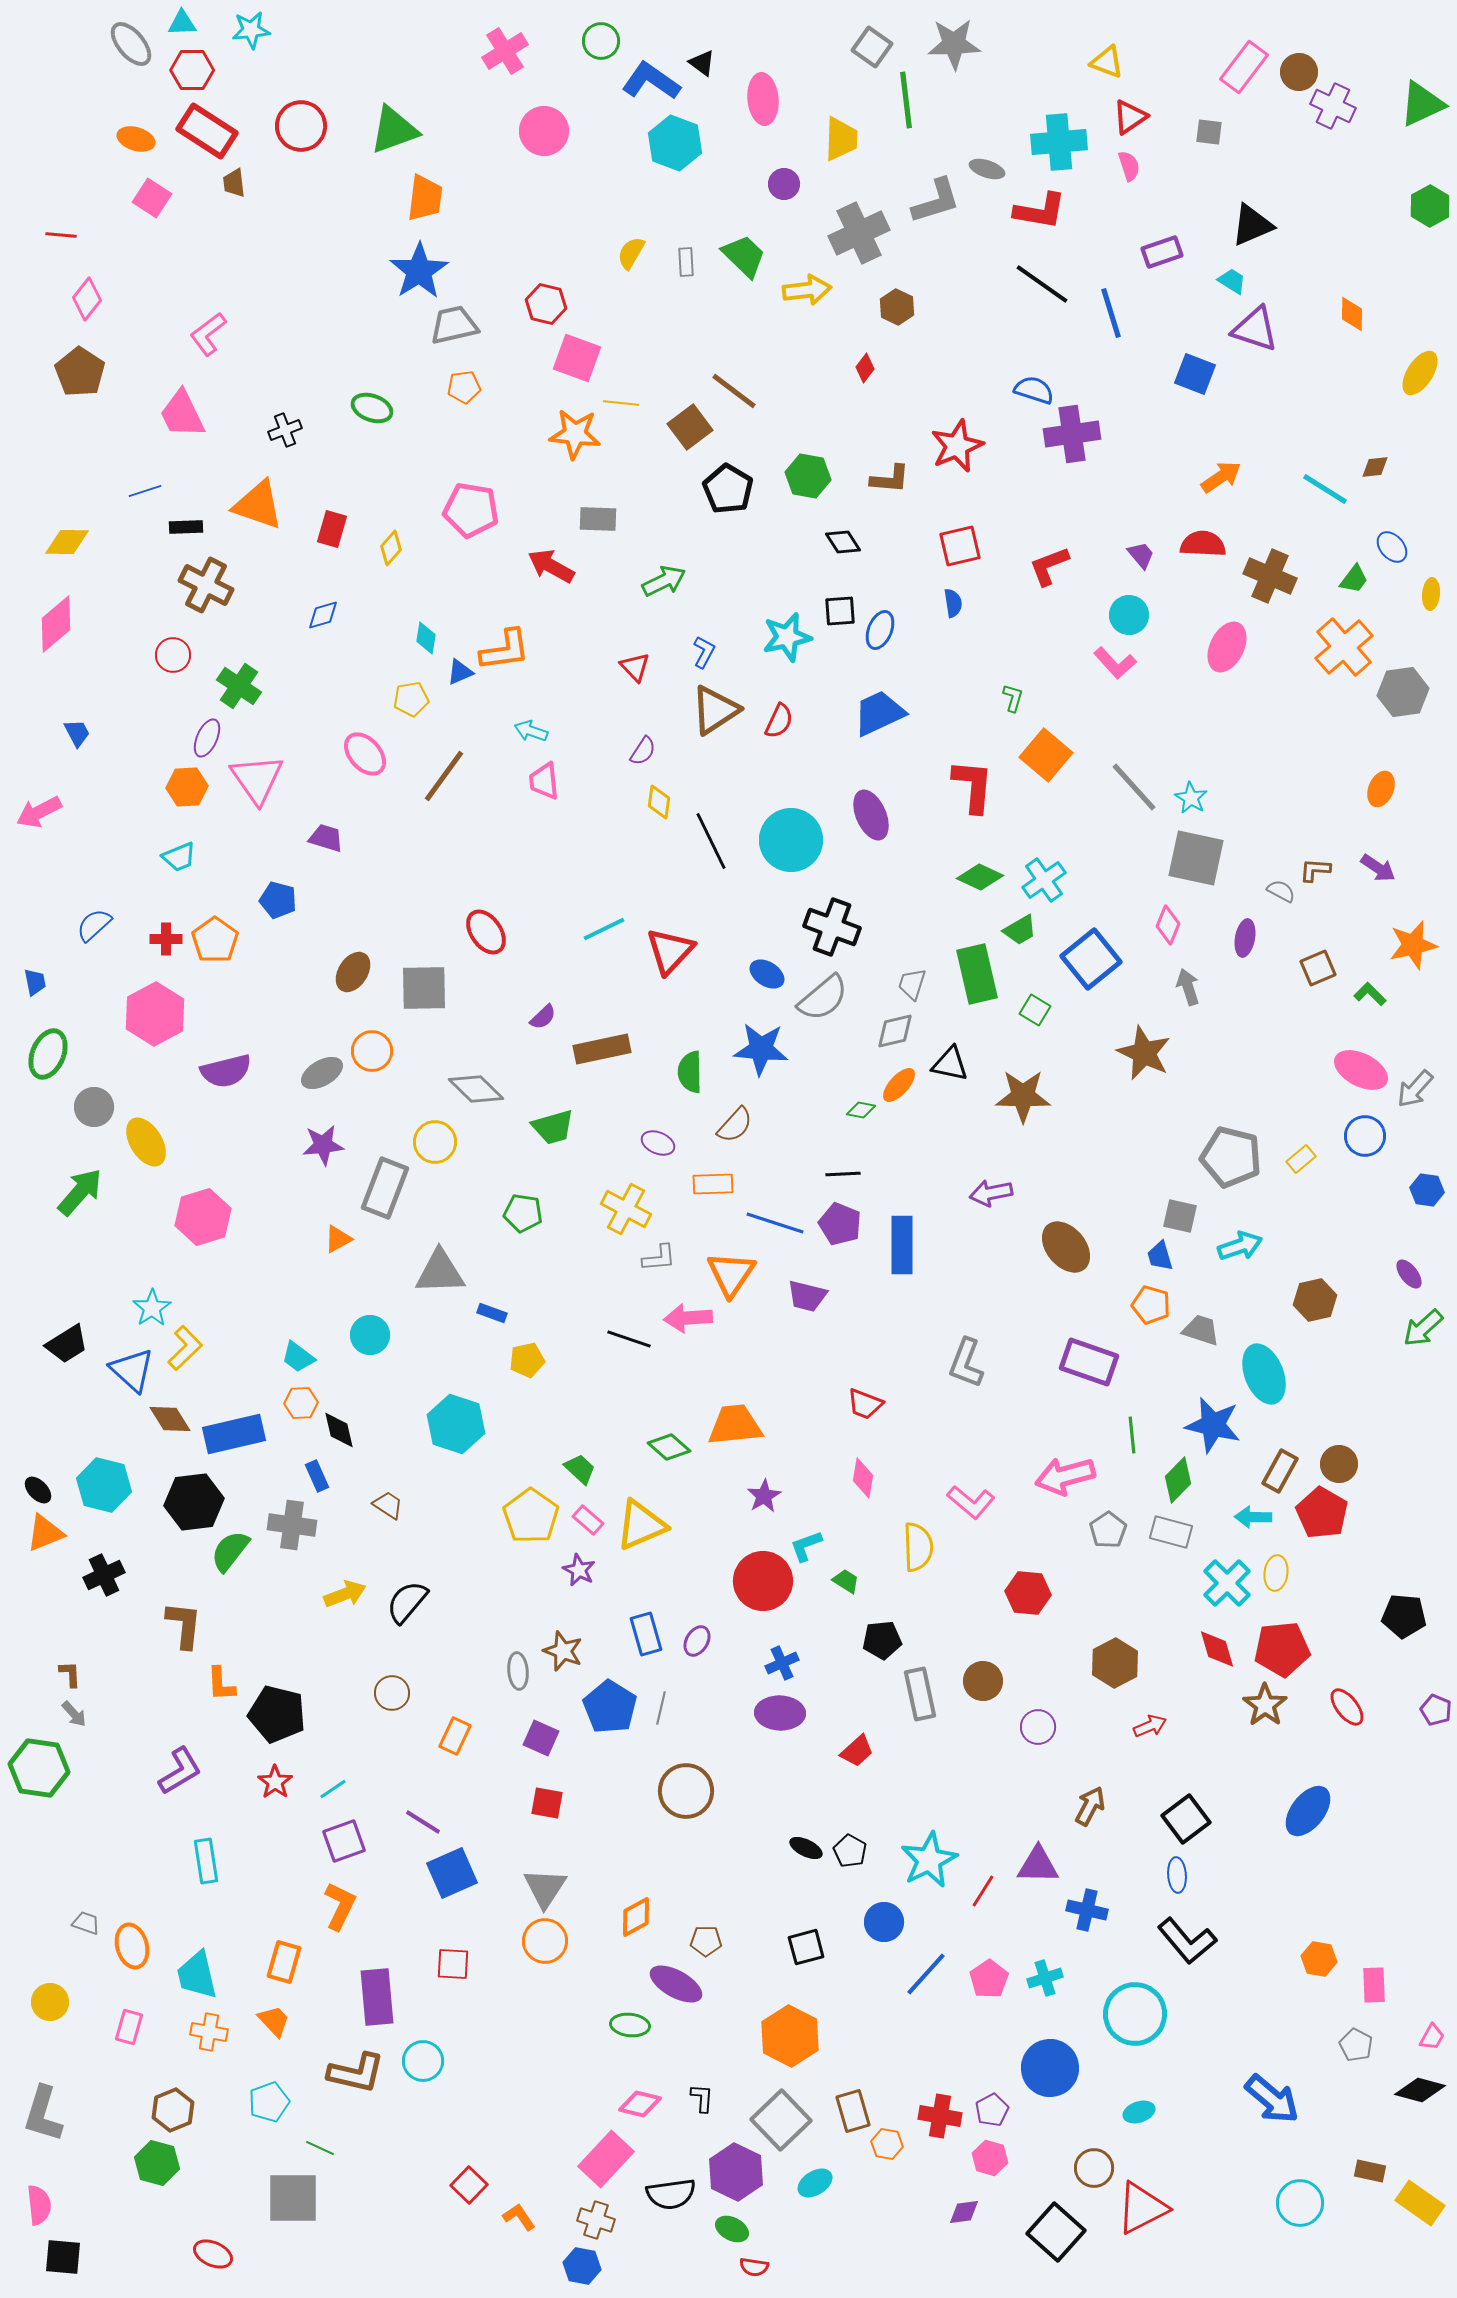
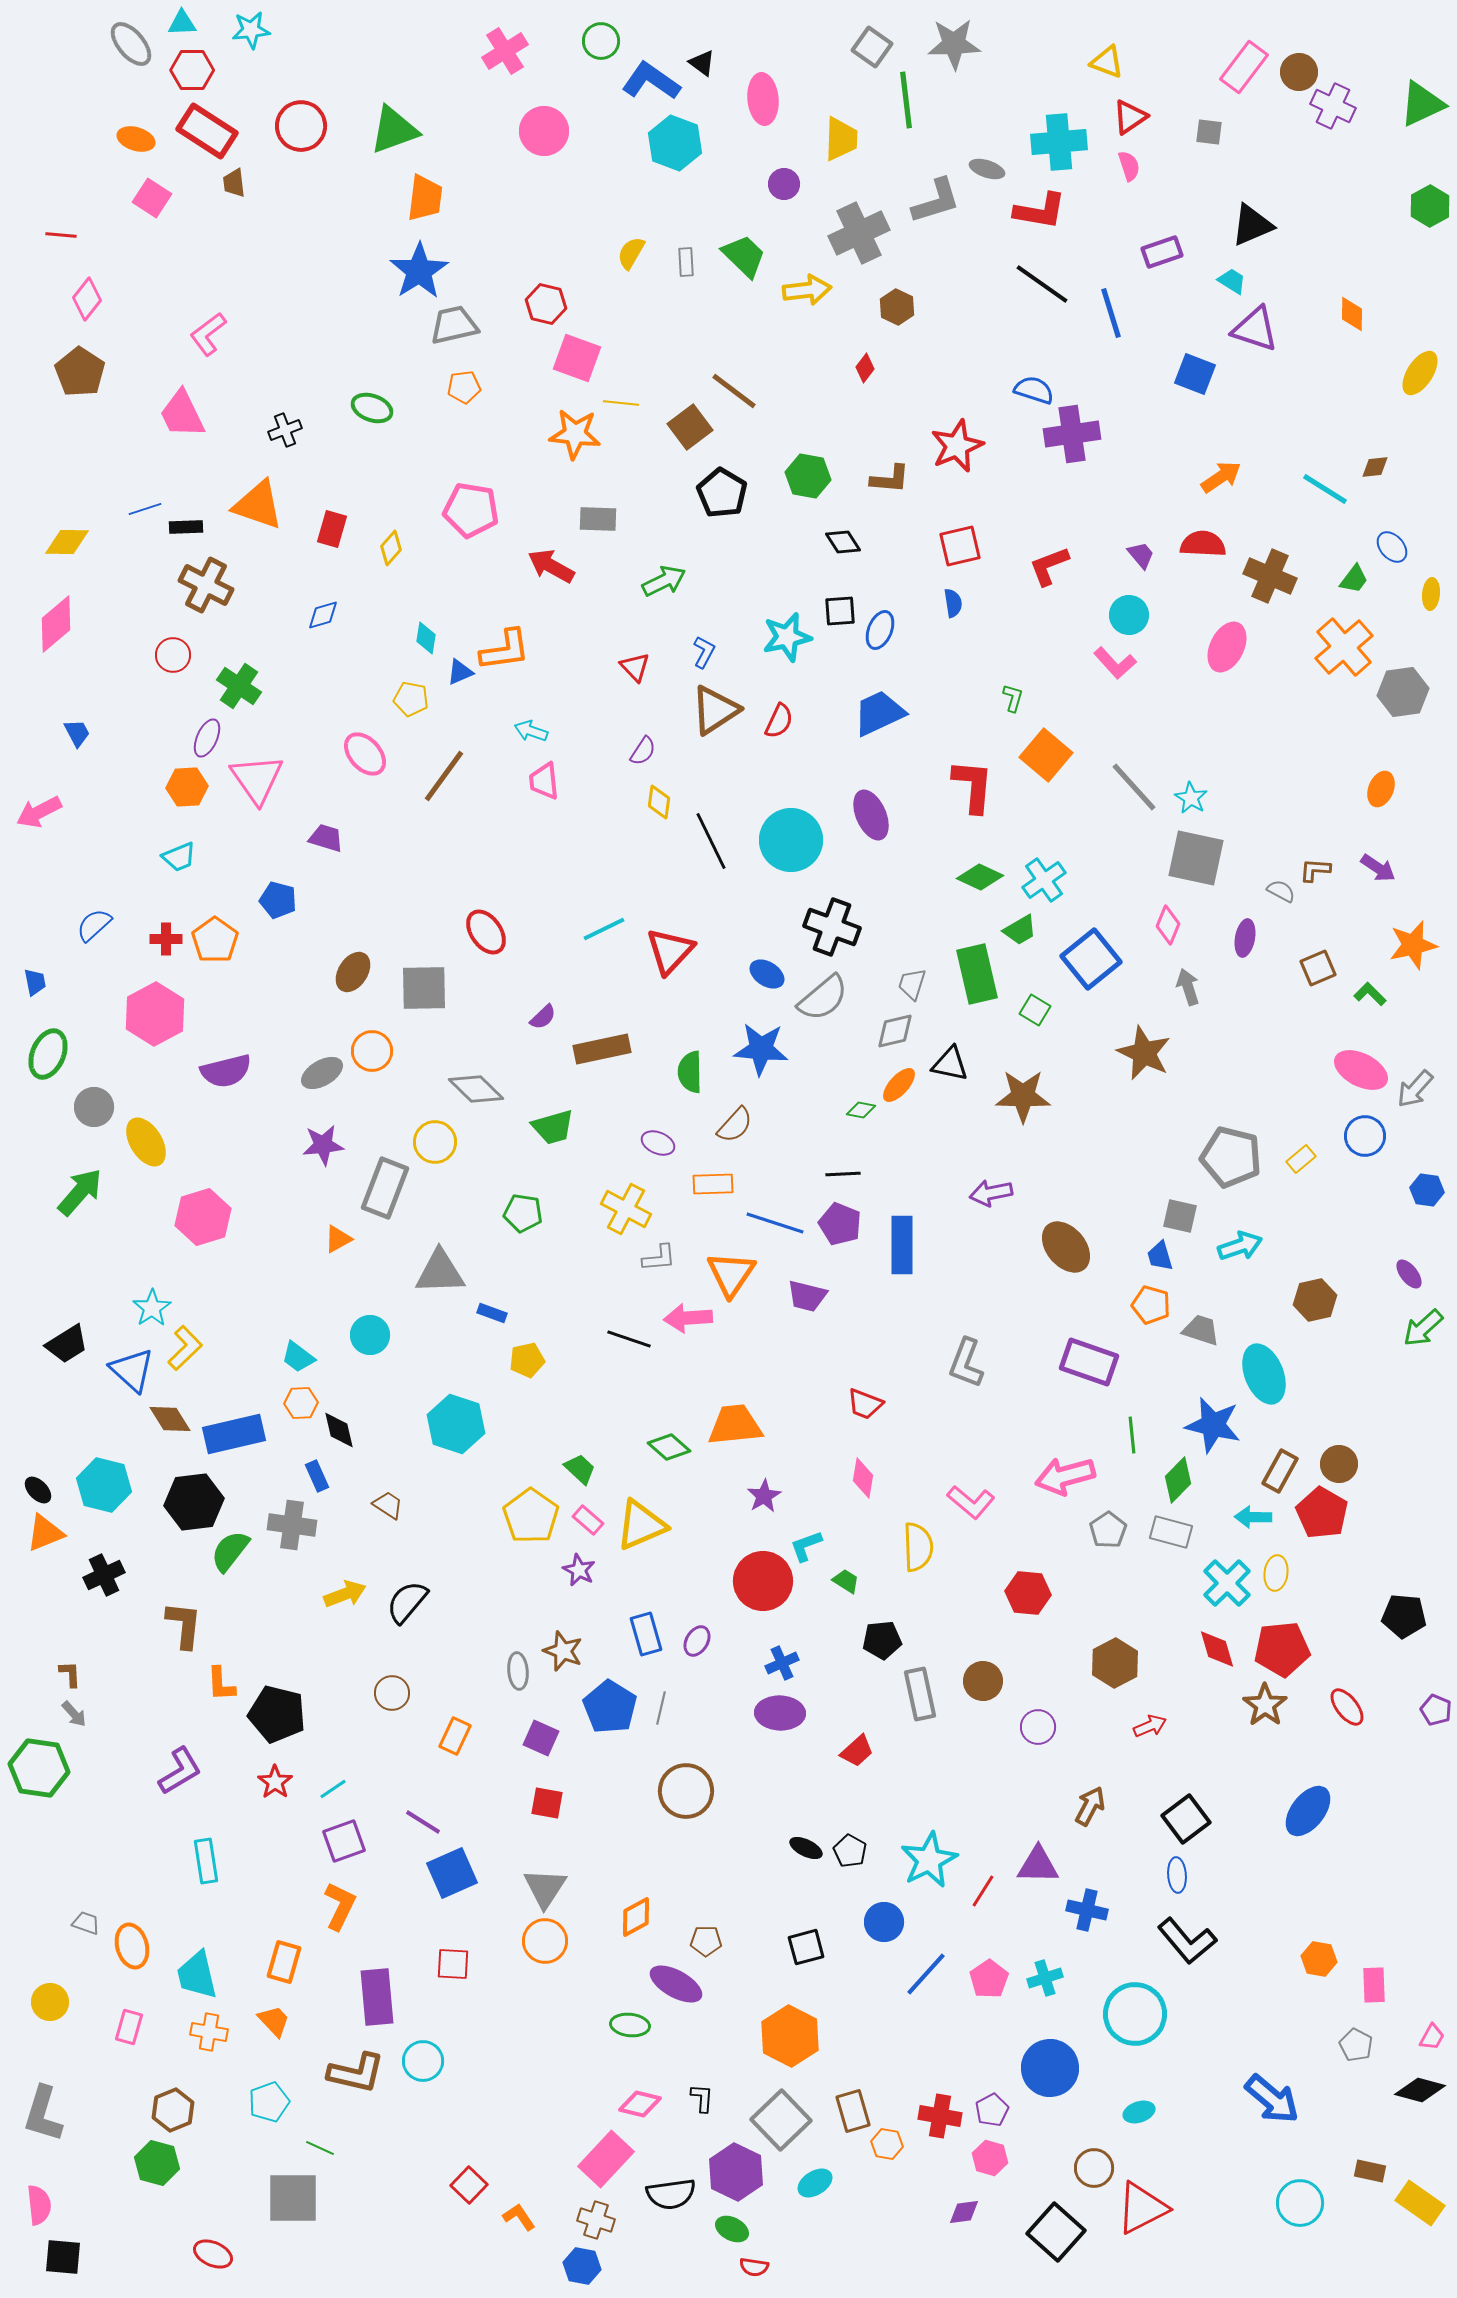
black pentagon at (728, 489): moved 6 px left, 4 px down
blue line at (145, 491): moved 18 px down
yellow pentagon at (411, 699): rotated 20 degrees clockwise
